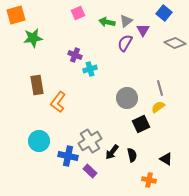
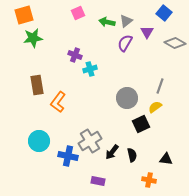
orange square: moved 8 px right
purple triangle: moved 4 px right, 2 px down
gray line: moved 2 px up; rotated 35 degrees clockwise
yellow semicircle: moved 3 px left
black triangle: rotated 24 degrees counterclockwise
purple rectangle: moved 8 px right, 10 px down; rotated 32 degrees counterclockwise
